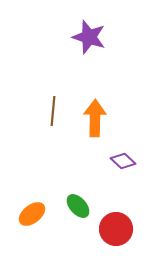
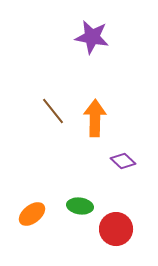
purple star: moved 3 px right; rotated 8 degrees counterclockwise
brown line: rotated 44 degrees counterclockwise
green ellipse: moved 2 px right; rotated 40 degrees counterclockwise
